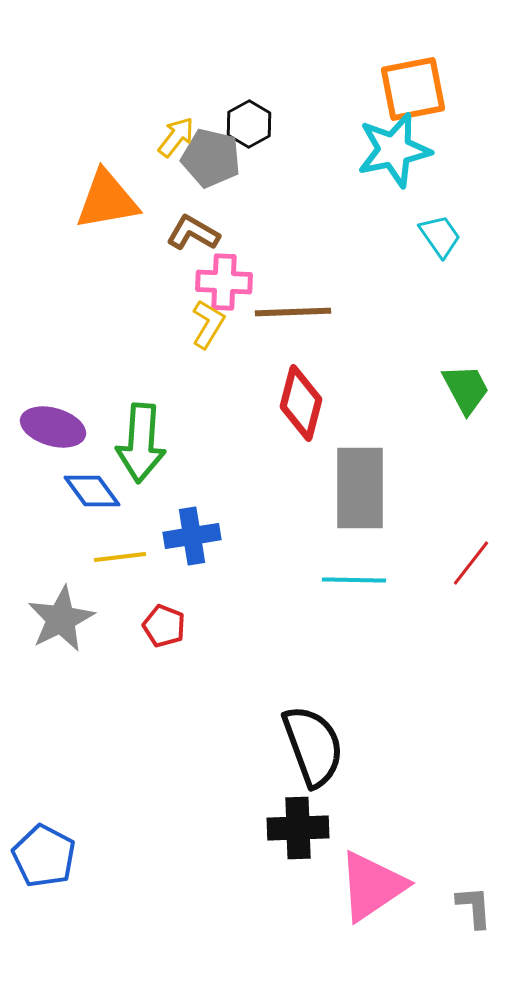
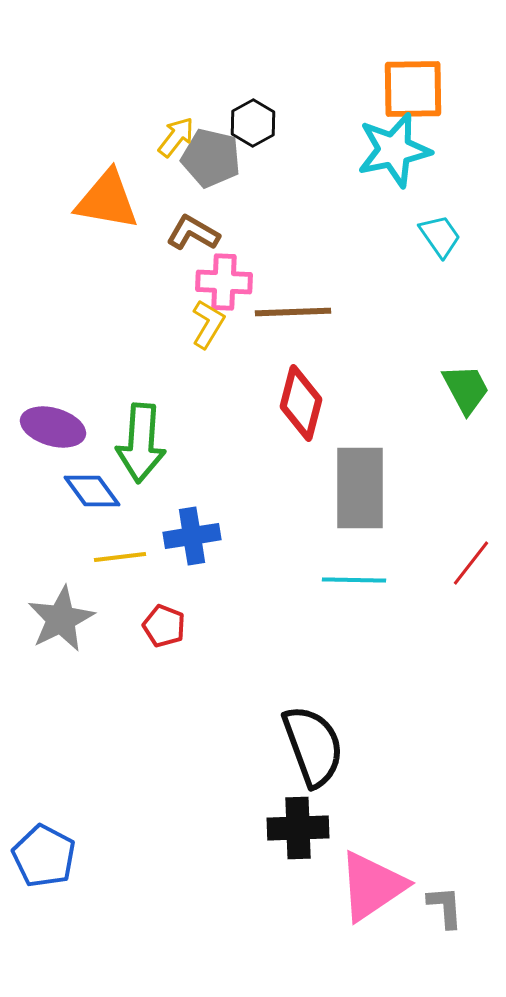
orange square: rotated 10 degrees clockwise
black hexagon: moved 4 px right, 1 px up
orange triangle: rotated 20 degrees clockwise
gray L-shape: moved 29 px left
